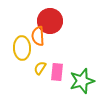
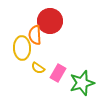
orange semicircle: moved 3 px left, 1 px up
yellow semicircle: moved 2 px left; rotated 88 degrees counterclockwise
pink rectangle: moved 1 px right, 1 px down; rotated 24 degrees clockwise
green star: moved 2 px down
